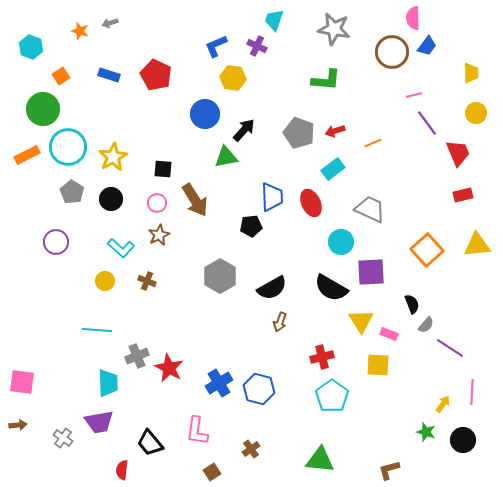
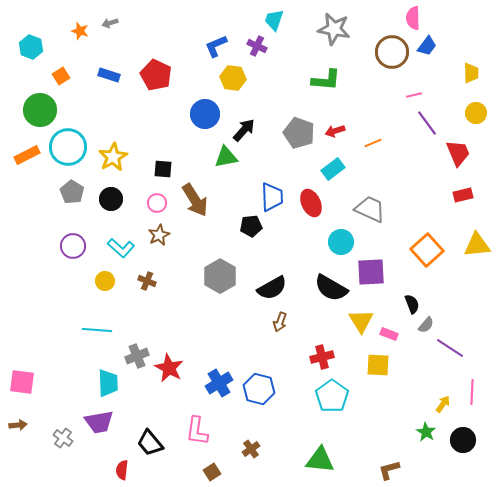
green circle at (43, 109): moved 3 px left, 1 px down
purple circle at (56, 242): moved 17 px right, 4 px down
green star at (426, 432): rotated 12 degrees clockwise
